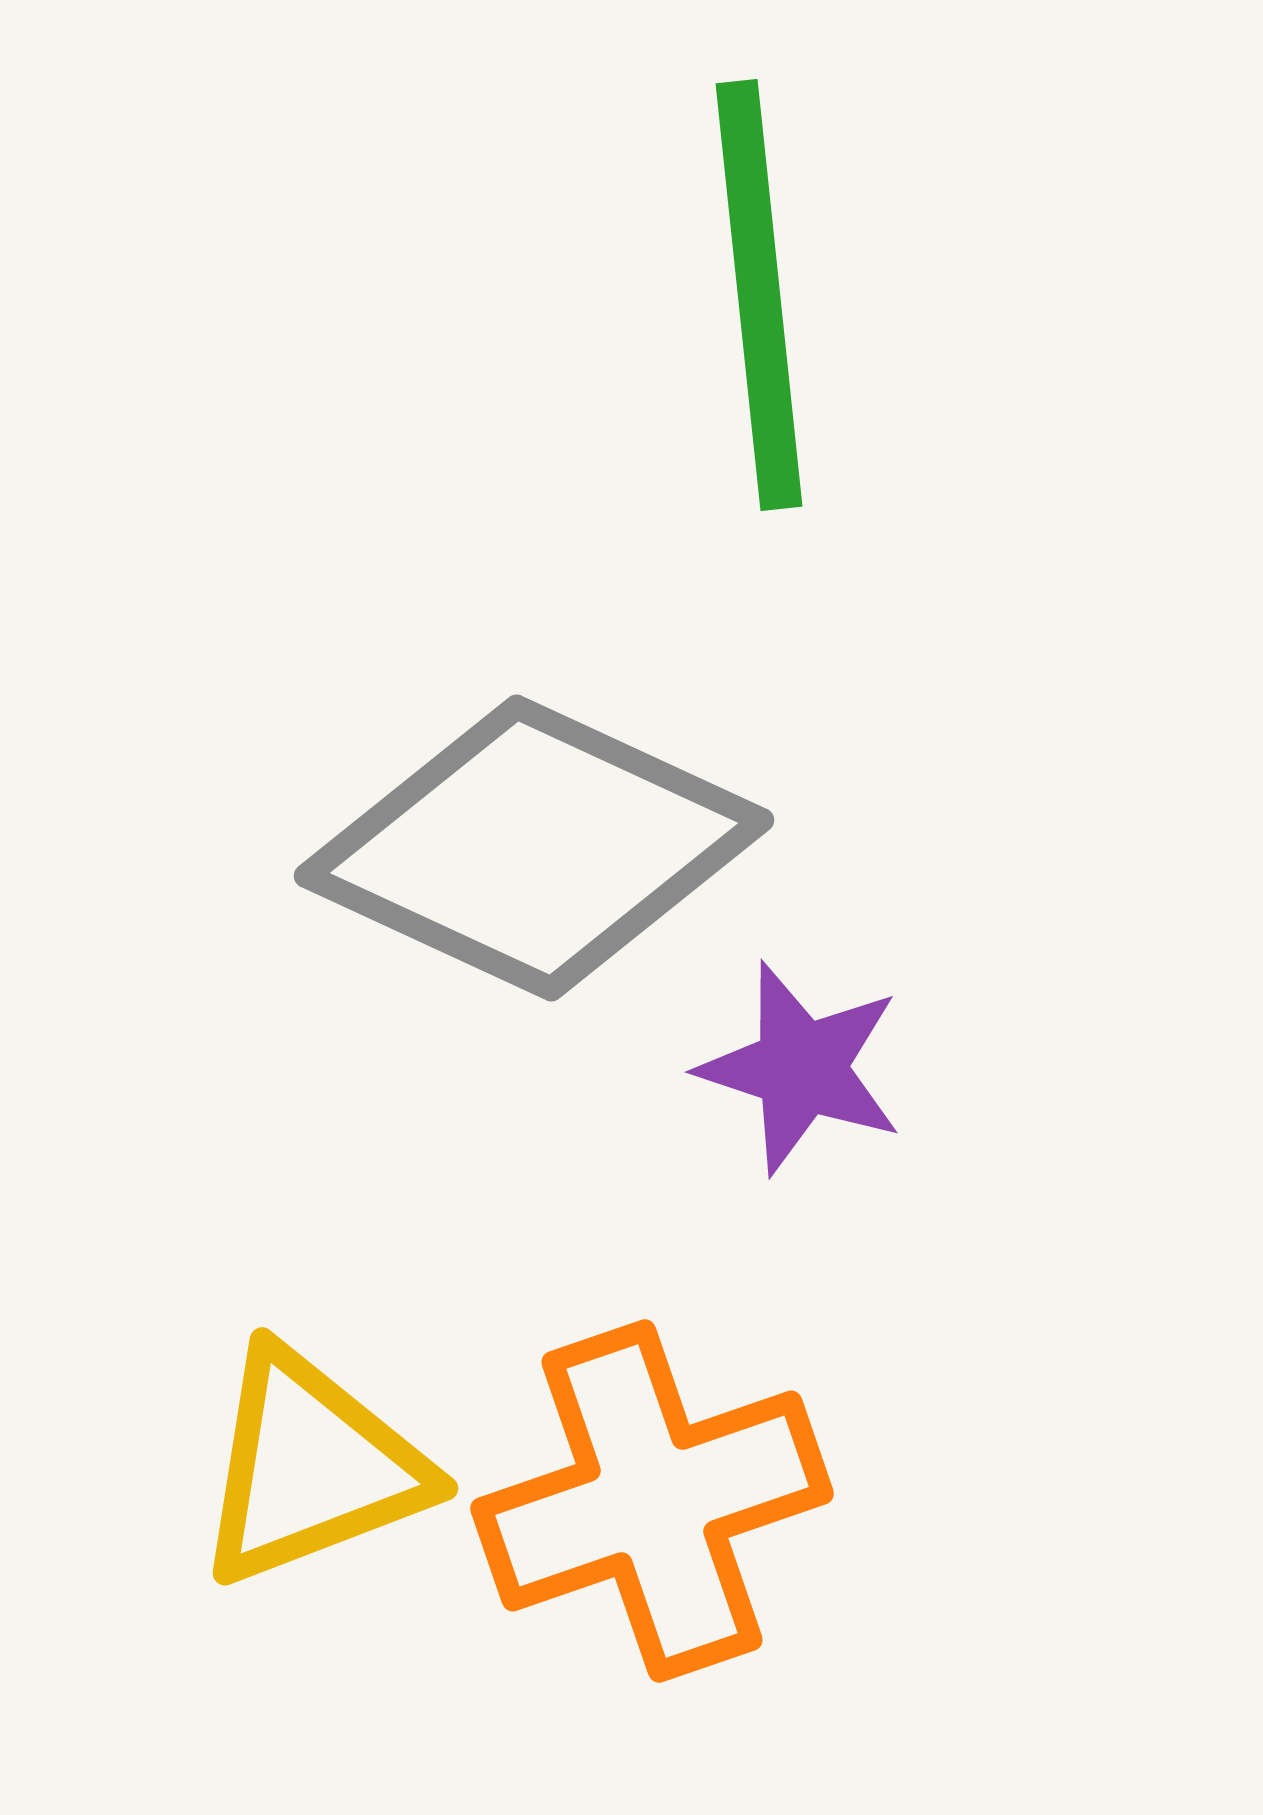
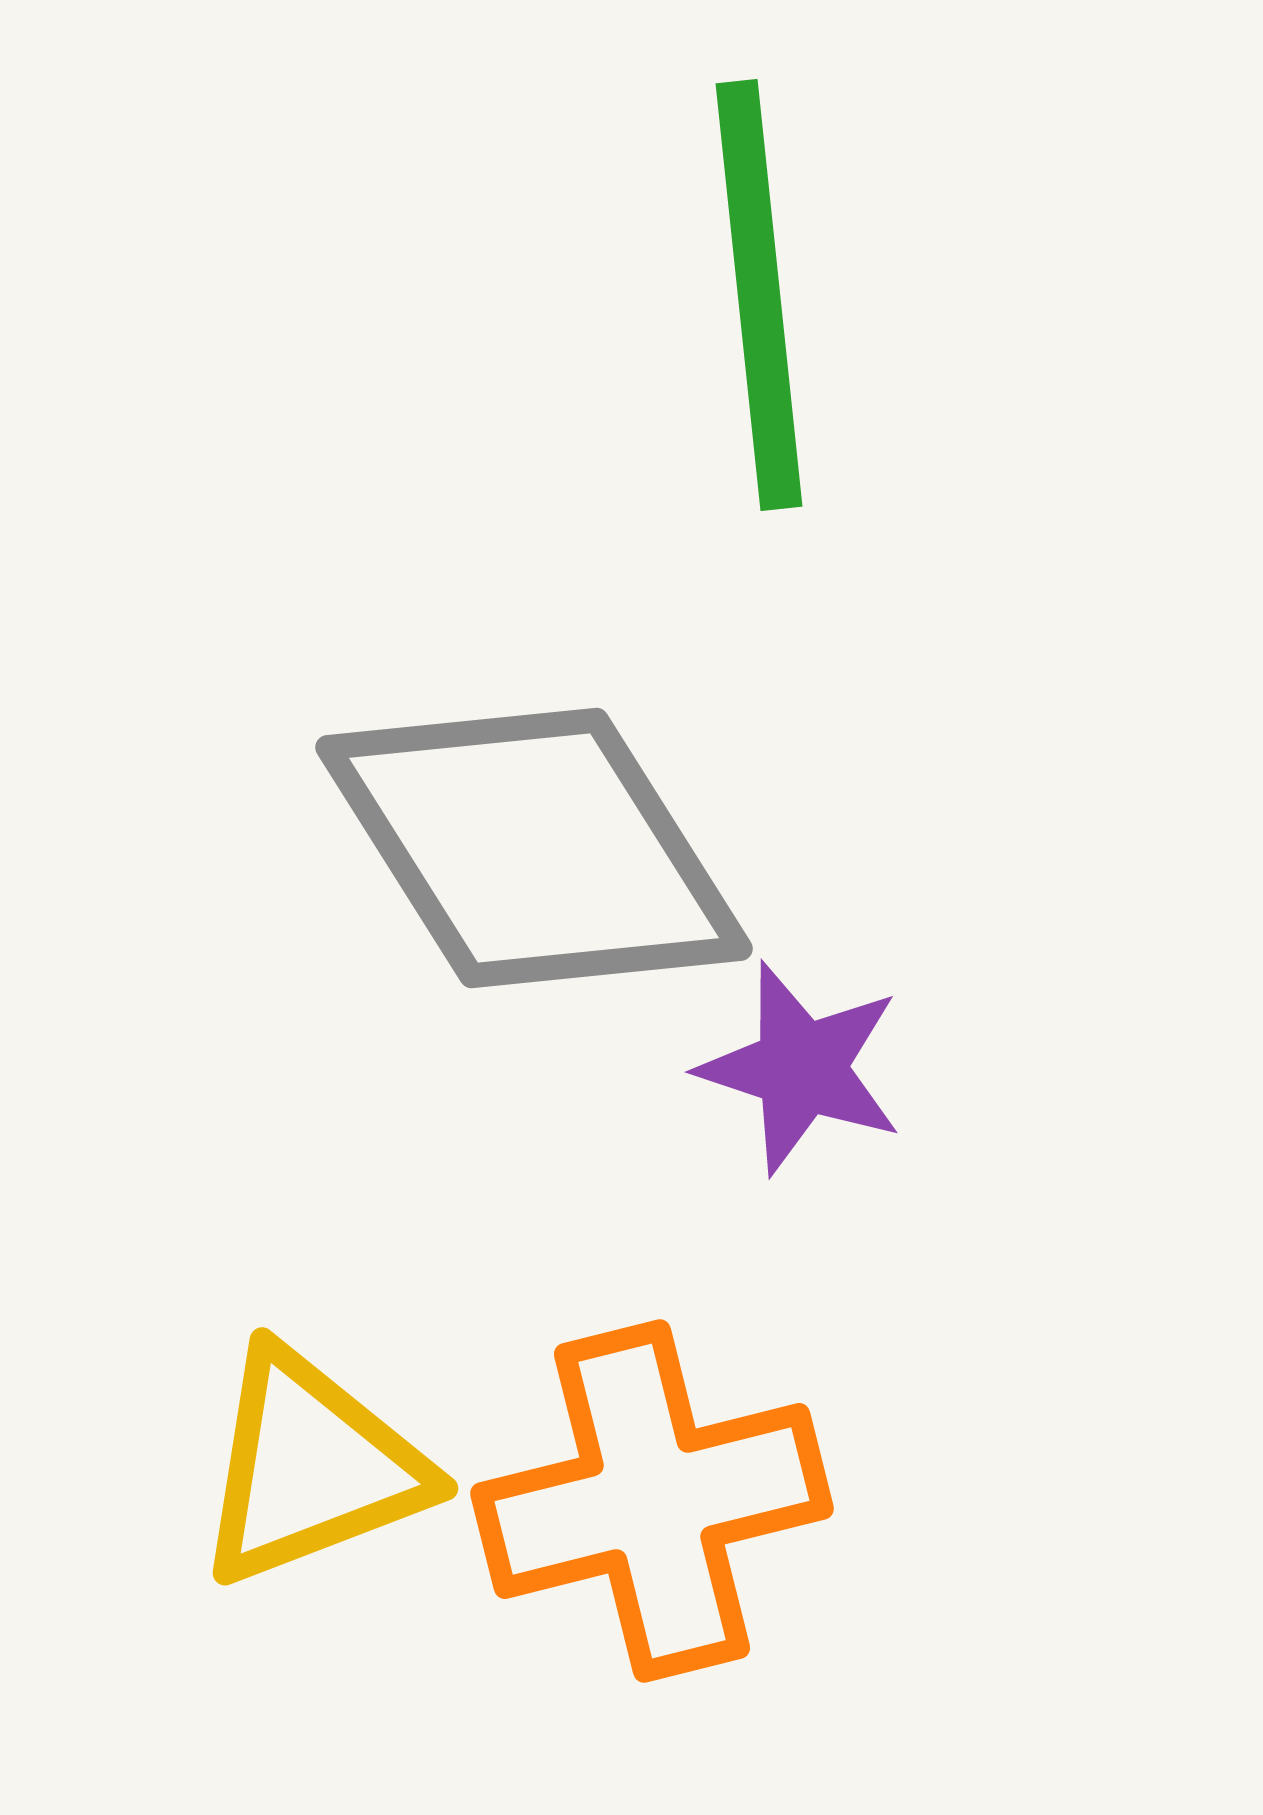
gray diamond: rotated 33 degrees clockwise
orange cross: rotated 5 degrees clockwise
